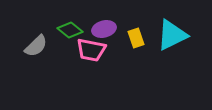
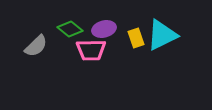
green diamond: moved 1 px up
cyan triangle: moved 10 px left
pink trapezoid: rotated 12 degrees counterclockwise
